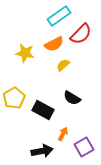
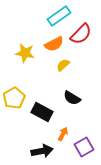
black rectangle: moved 1 px left, 2 px down
